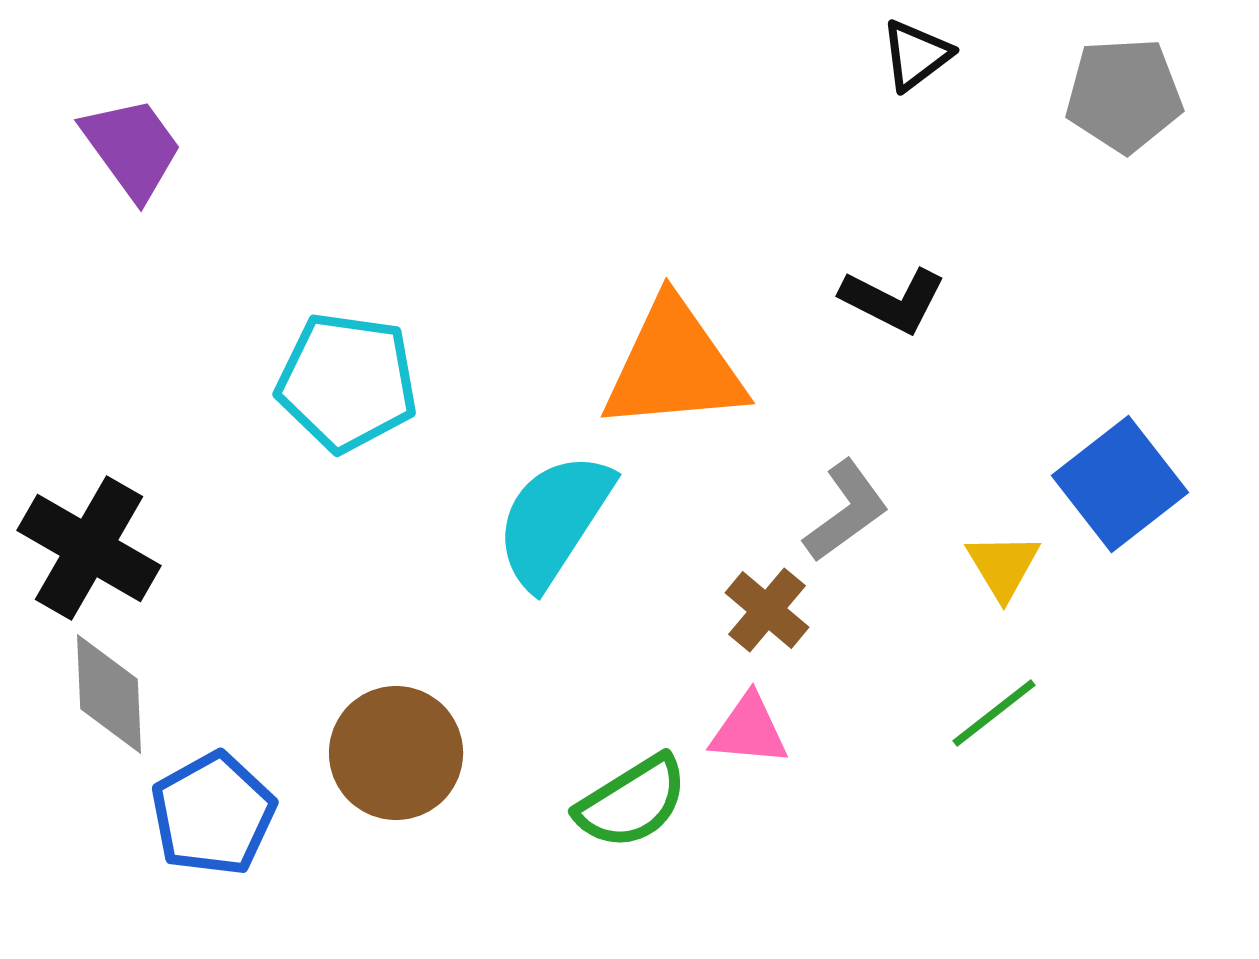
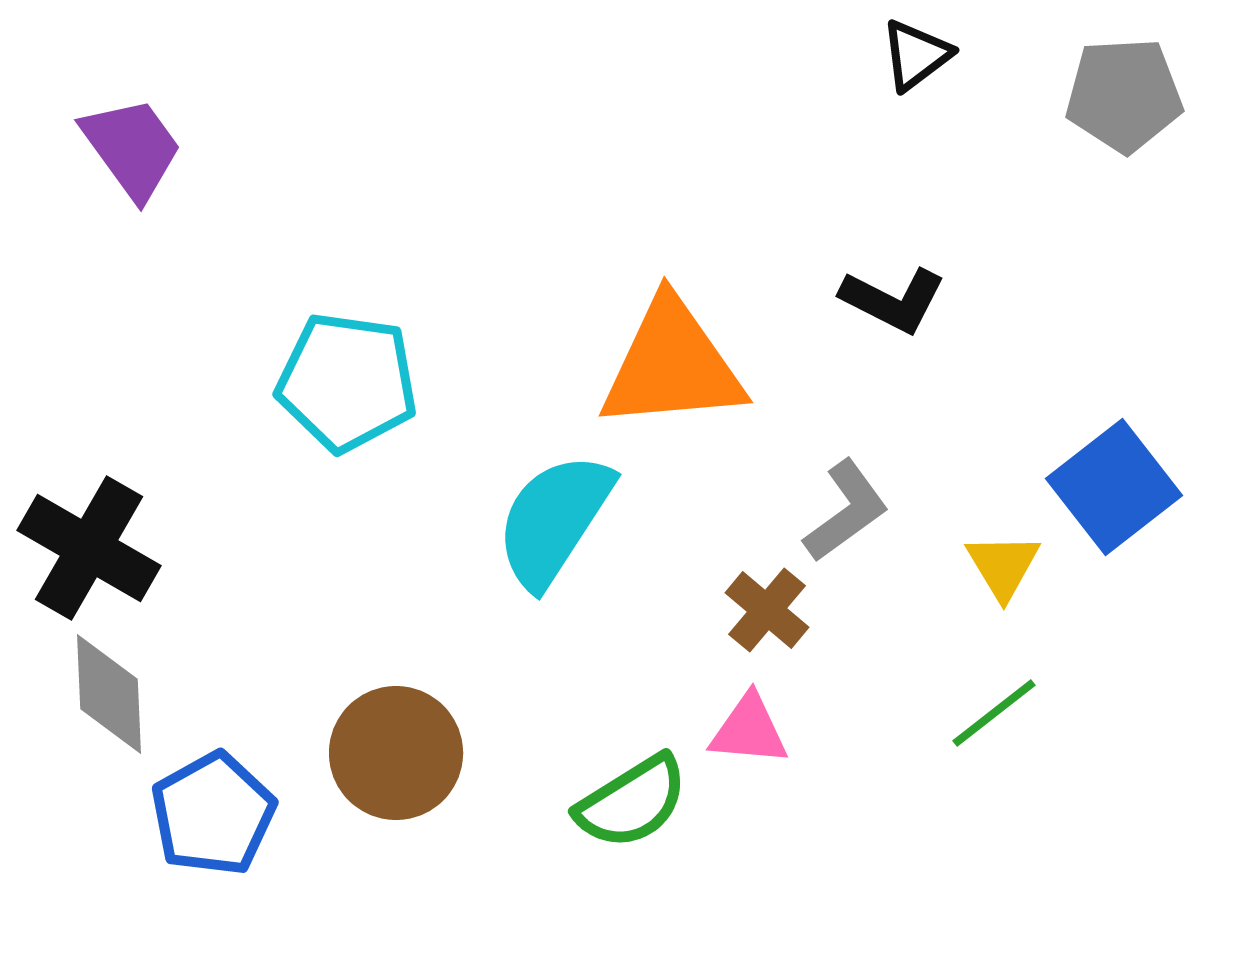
orange triangle: moved 2 px left, 1 px up
blue square: moved 6 px left, 3 px down
